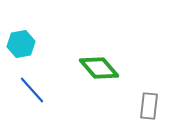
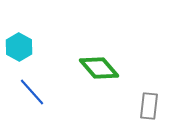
cyan hexagon: moved 2 px left, 3 px down; rotated 20 degrees counterclockwise
blue line: moved 2 px down
